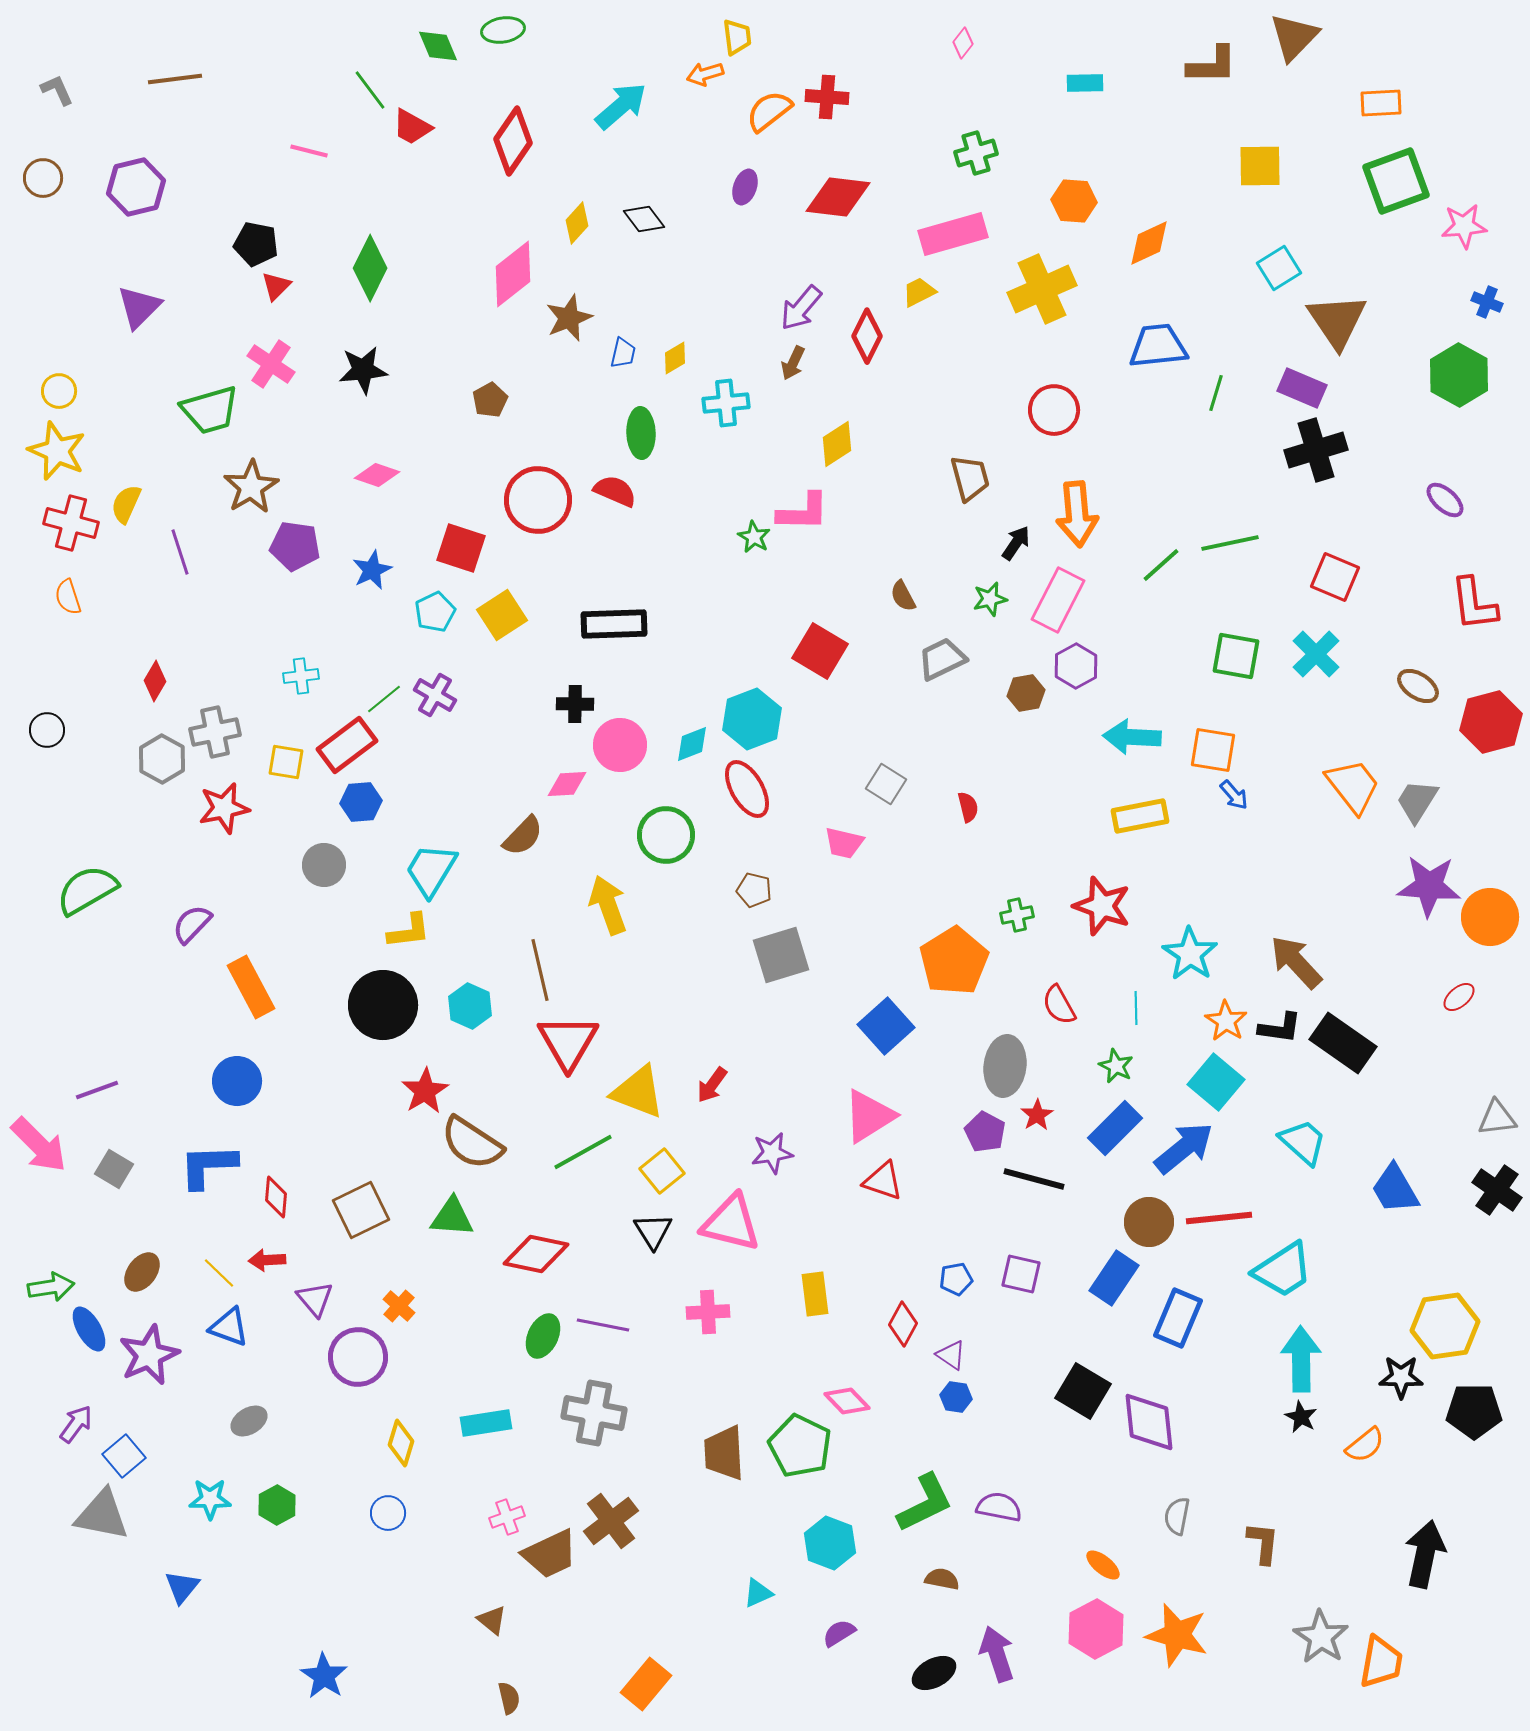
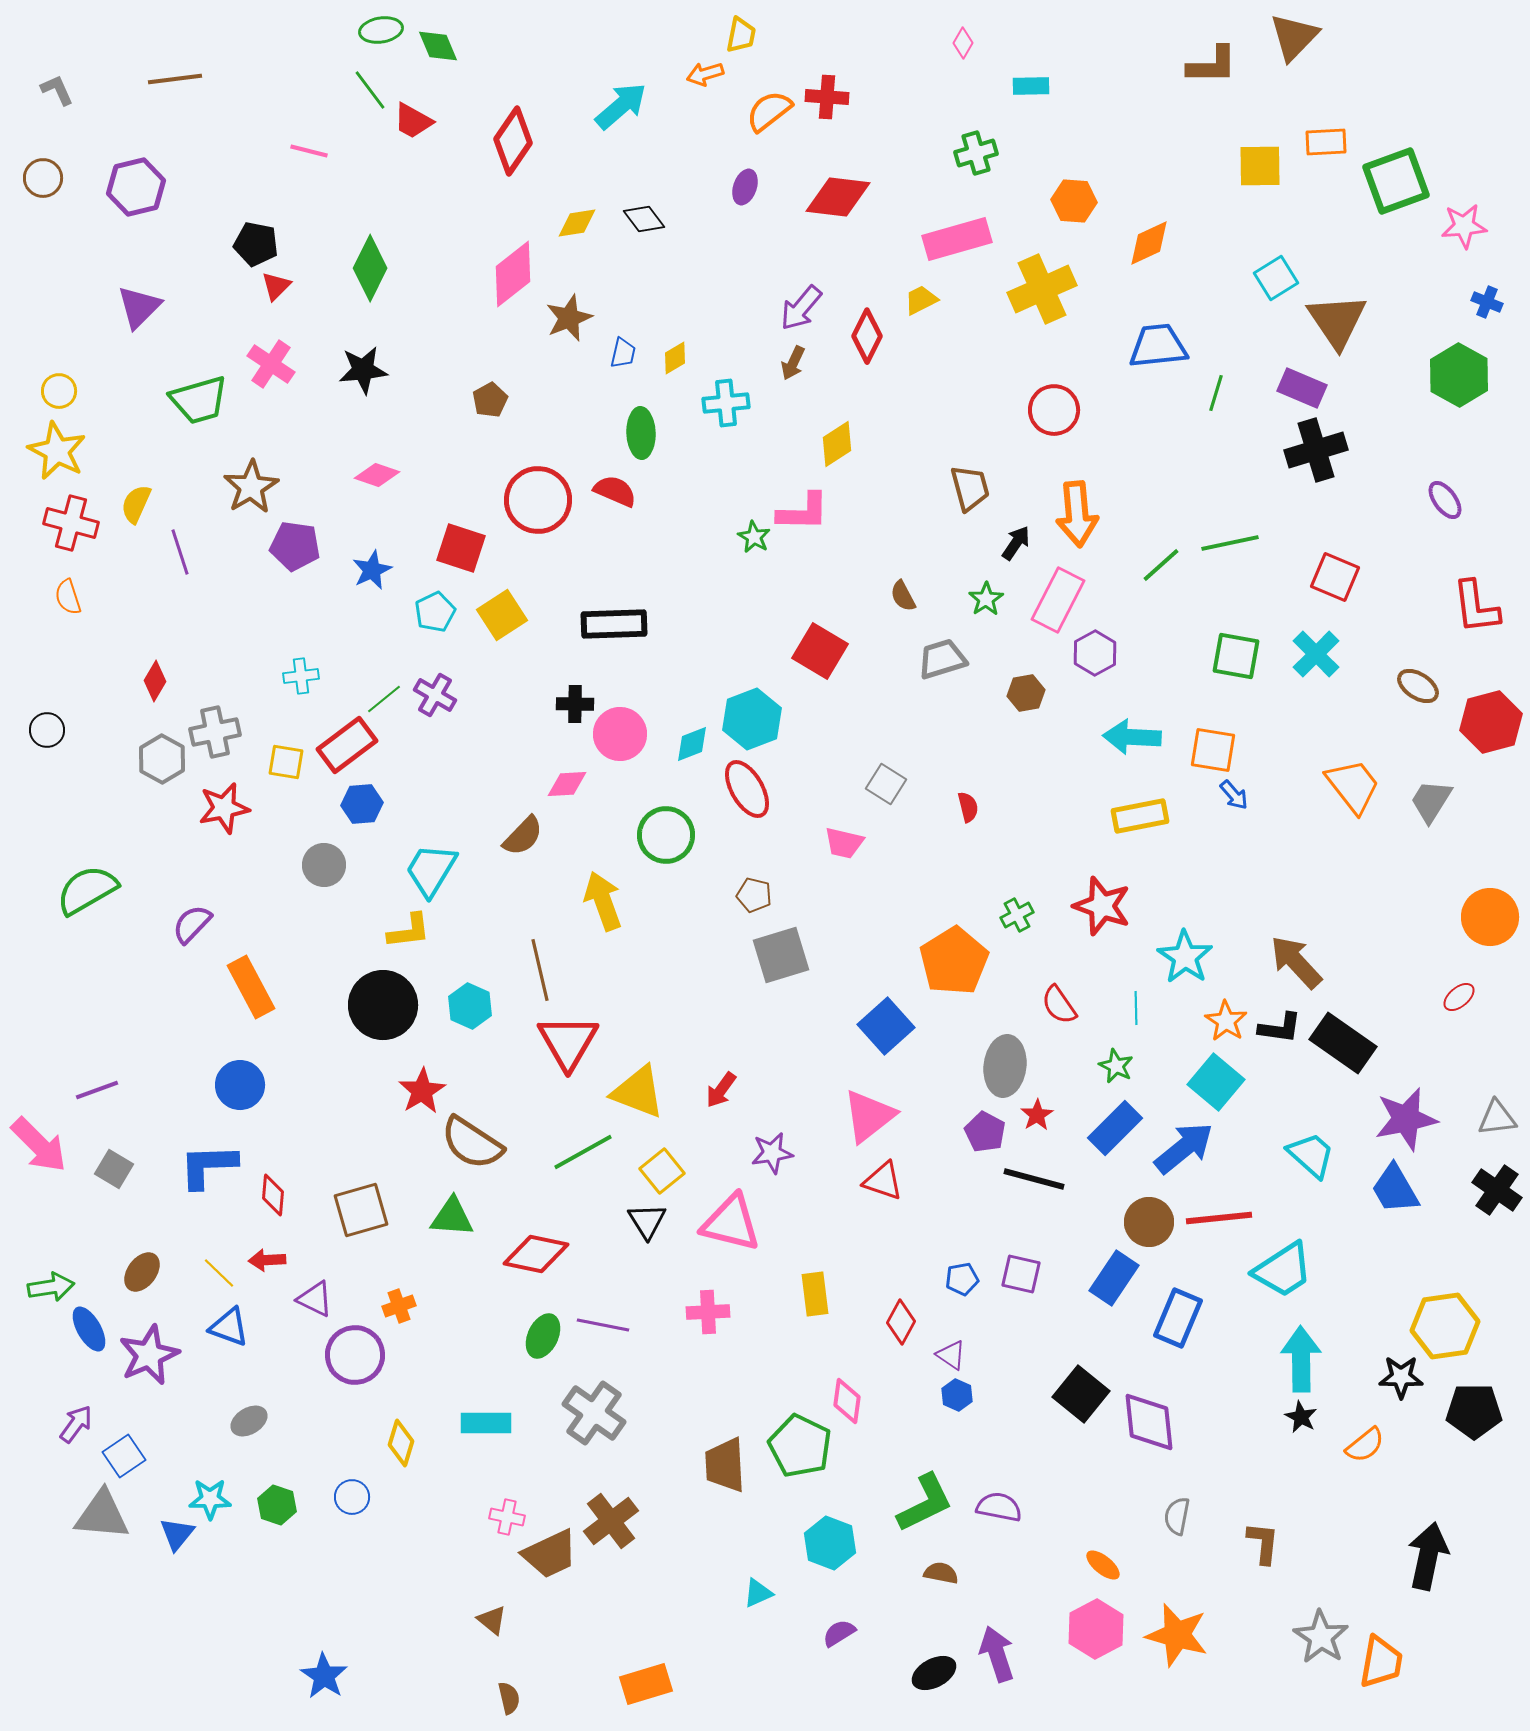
green ellipse at (503, 30): moved 122 px left
yellow trapezoid at (737, 37): moved 4 px right, 2 px up; rotated 18 degrees clockwise
pink diamond at (963, 43): rotated 8 degrees counterclockwise
cyan rectangle at (1085, 83): moved 54 px left, 3 px down
orange rectangle at (1381, 103): moved 55 px left, 39 px down
red trapezoid at (412, 127): moved 1 px right, 6 px up
yellow diamond at (577, 223): rotated 39 degrees clockwise
pink rectangle at (953, 234): moved 4 px right, 5 px down
cyan square at (1279, 268): moved 3 px left, 10 px down
yellow trapezoid at (919, 292): moved 2 px right, 8 px down
green trapezoid at (210, 410): moved 11 px left, 10 px up
yellow star at (57, 451): rotated 4 degrees clockwise
brown trapezoid at (970, 478): moved 10 px down
purple ellipse at (1445, 500): rotated 12 degrees clockwise
yellow semicircle at (126, 504): moved 10 px right
green star at (990, 599): moved 4 px left; rotated 20 degrees counterclockwise
red L-shape at (1474, 604): moved 2 px right, 3 px down
gray trapezoid at (942, 659): rotated 9 degrees clockwise
purple hexagon at (1076, 666): moved 19 px right, 13 px up
pink circle at (620, 745): moved 11 px up
gray trapezoid at (1417, 801): moved 14 px right
blue hexagon at (361, 802): moved 1 px right, 2 px down
purple star at (1429, 886): moved 23 px left, 233 px down; rotated 16 degrees counterclockwise
brown pentagon at (754, 890): moved 5 px down
yellow arrow at (608, 905): moved 5 px left, 4 px up
green cross at (1017, 915): rotated 16 degrees counterclockwise
cyan star at (1190, 954): moved 5 px left, 3 px down
red semicircle at (1059, 1005): rotated 6 degrees counterclockwise
blue circle at (237, 1081): moved 3 px right, 4 px down
red arrow at (712, 1085): moved 9 px right, 5 px down
red star at (425, 1091): moved 3 px left
pink triangle at (869, 1116): rotated 6 degrees counterclockwise
cyan trapezoid at (1303, 1142): moved 8 px right, 13 px down
red diamond at (276, 1197): moved 3 px left, 2 px up
brown square at (361, 1210): rotated 10 degrees clockwise
black triangle at (653, 1231): moved 6 px left, 10 px up
blue pentagon at (956, 1279): moved 6 px right
purple triangle at (315, 1299): rotated 24 degrees counterclockwise
orange cross at (399, 1306): rotated 28 degrees clockwise
red diamond at (903, 1324): moved 2 px left, 2 px up
purple circle at (358, 1357): moved 3 px left, 2 px up
black square at (1083, 1391): moved 2 px left, 3 px down; rotated 8 degrees clockwise
blue hexagon at (956, 1397): moved 1 px right, 2 px up; rotated 16 degrees clockwise
pink diamond at (847, 1401): rotated 51 degrees clockwise
gray cross at (594, 1413): rotated 24 degrees clockwise
cyan rectangle at (486, 1423): rotated 9 degrees clockwise
brown trapezoid at (724, 1453): moved 1 px right, 12 px down
blue square at (124, 1456): rotated 6 degrees clockwise
green hexagon at (277, 1505): rotated 12 degrees counterclockwise
blue circle at (388, 1513): moved 36 px left, 16 px up
gray triangle at (102, 1515): rotated 6 degrees counterclockwise
pink cross at (507, 1517): rotated 32 degrees clockwise
black arrow at (1425, 1554): moved 3 px right, 2 px down
brown semicircle at (942, 1579): moved 1 px left, 6 px up
blue triangle at (182, 1587): moved 5 px left, 53 px up
orange rectangle at (646, 1684): rotated 33 degrees clockwise
